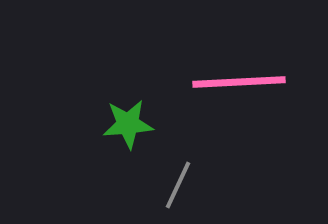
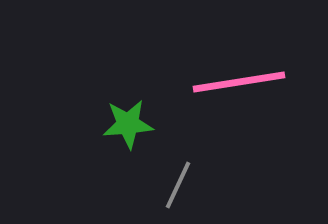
pink line: rotated 6 degrees counterclockwise
